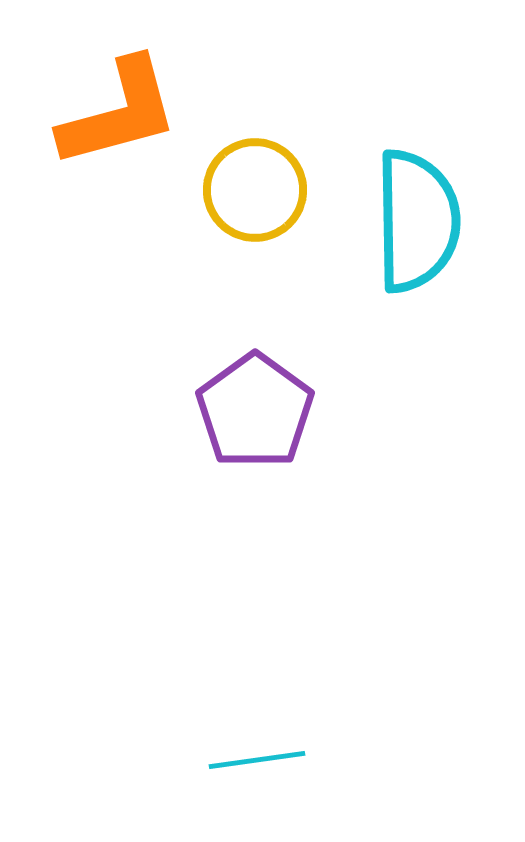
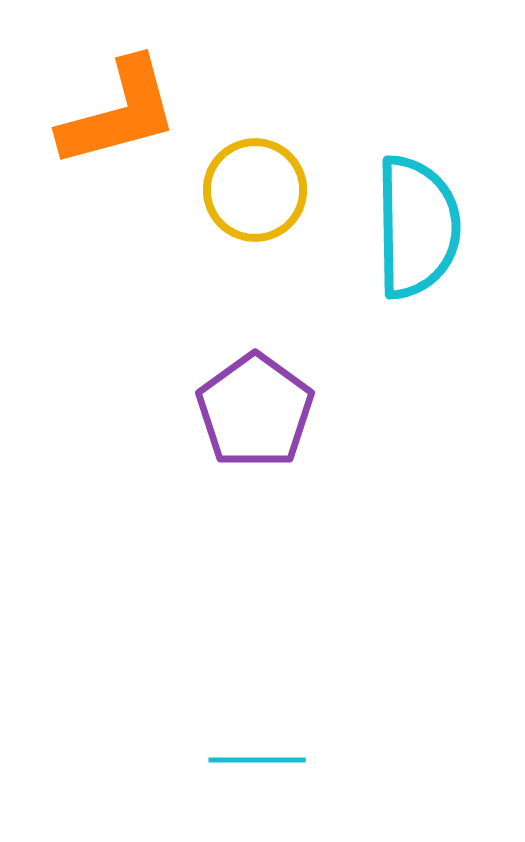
cyan semicircle: moved 6 px down
cyan line: rotated 8 degrees clockwise
